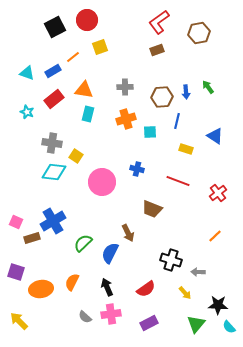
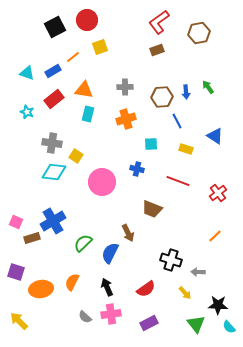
blue line at (177, 121): rotated 42 degrees counterclockwise
cyan square at (150, 132): moved 1 px right, 12 px down
green triangle at (196, 324): rotated 18 degrees counterclockwise
